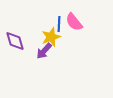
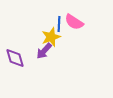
pink semicircle: rotated 18 degrees counterclockwise
purple diamond: moved 17 px down
